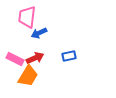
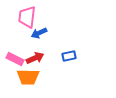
orange trapezoid: moved 1 px down; rotated 60 degrees clockwise
